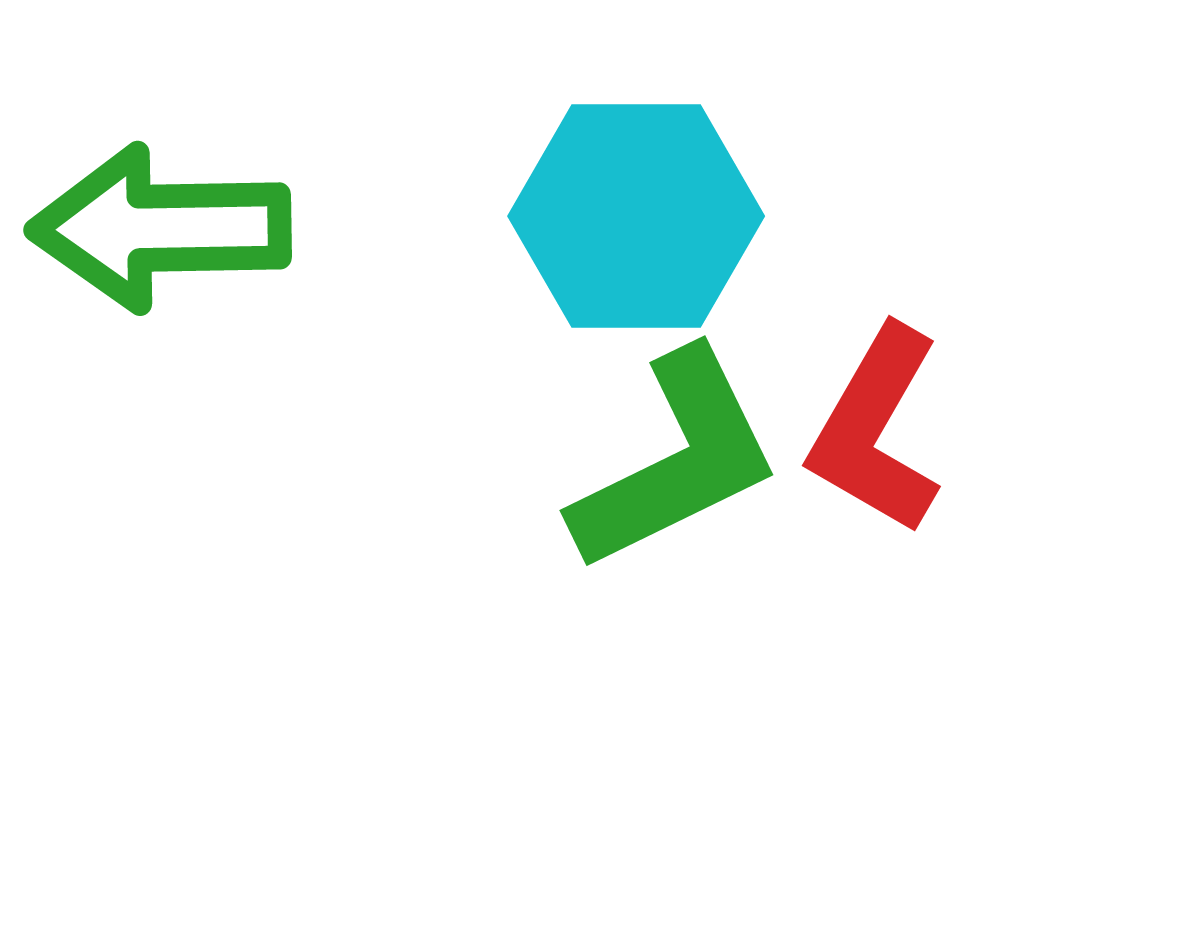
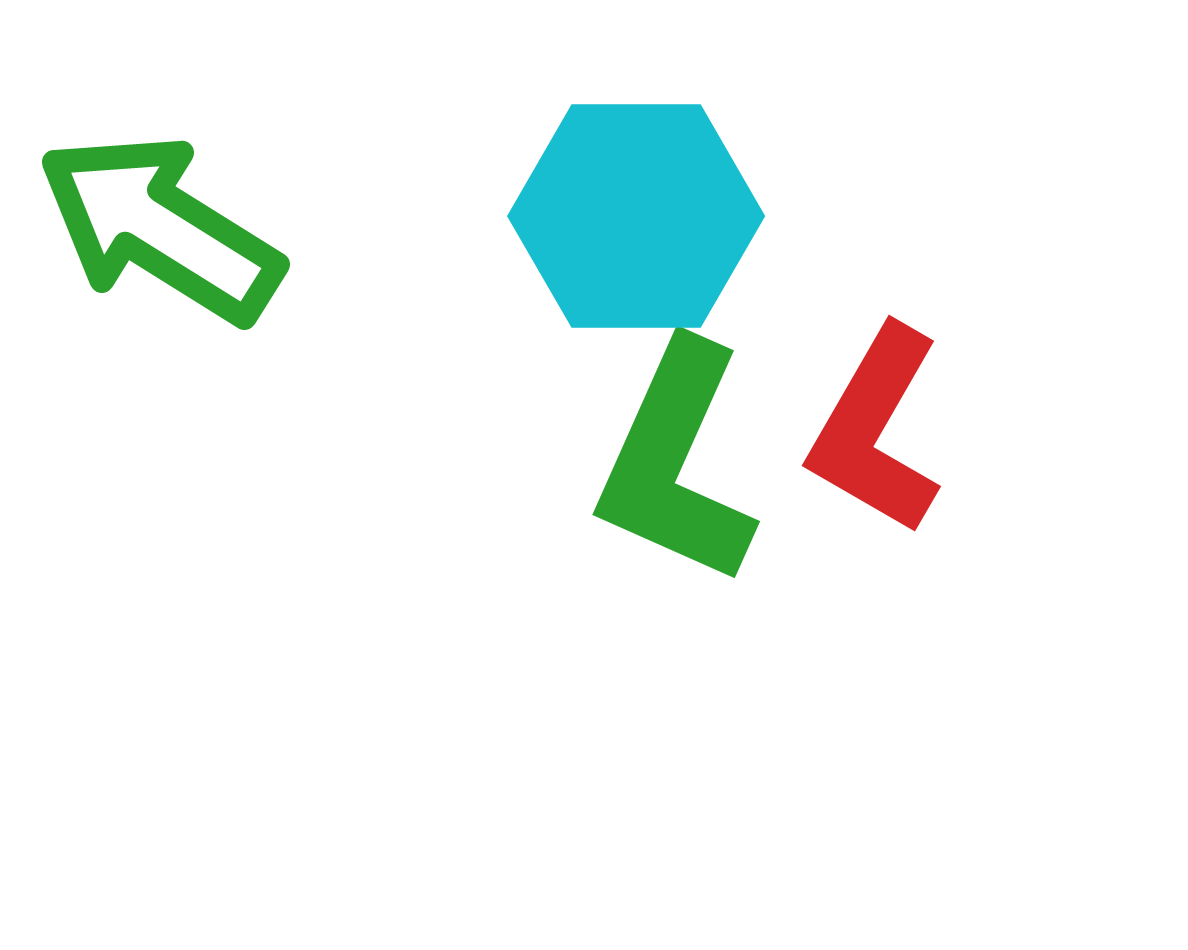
green arrow: rotated 33 degrees clockwise
green L-shape: moved 2 px down; rotated 140 degrees clockwise
